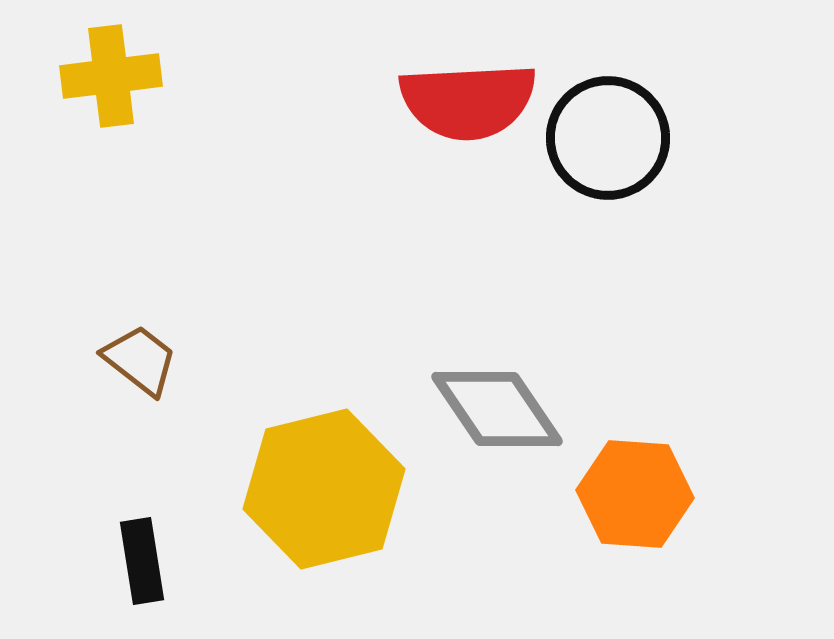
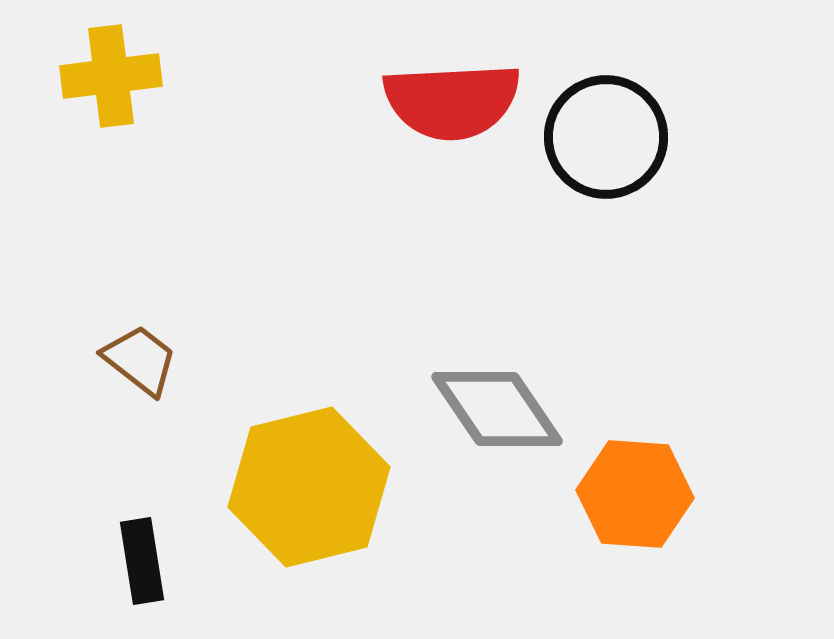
red semicircle: moved 16 px left
black circle: moved 2 px left, 1 px up
yellow hexagon: moved 15 px left, 2 px up
